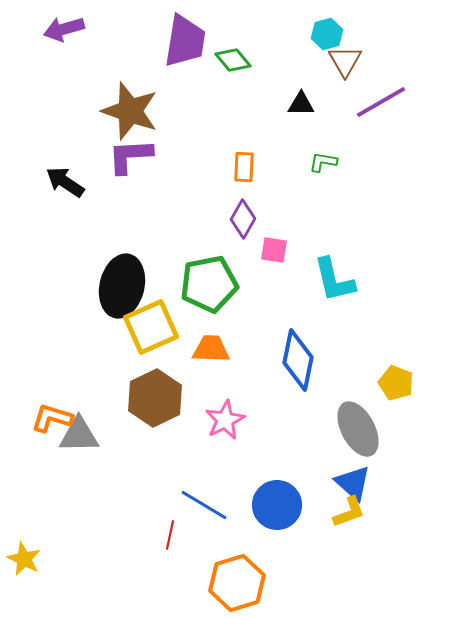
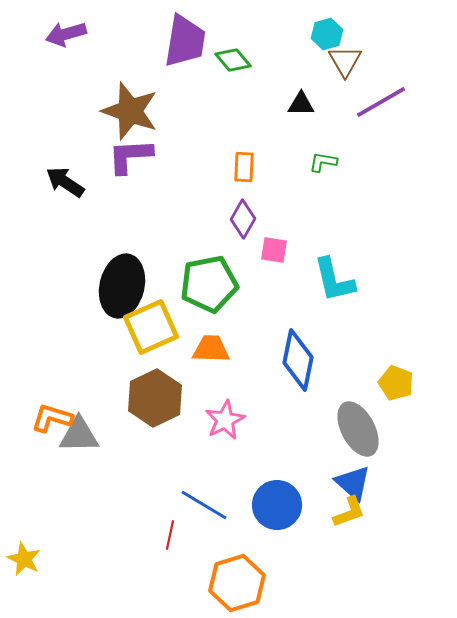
purple arrow: moved 2 px right, 5 px down
